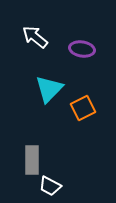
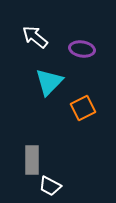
cyan triangle: moved 7 px up
